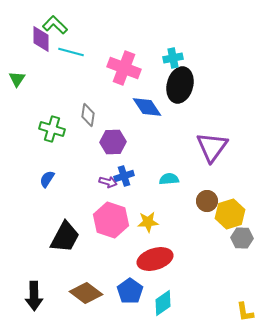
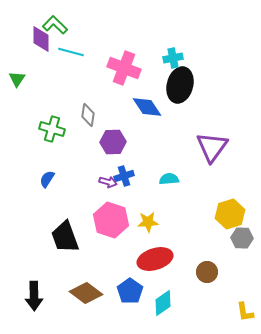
brown circle: moved 71 px down
black trapezoid: rotated 132 degrees clockwise
